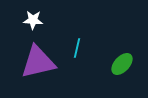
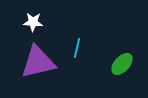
white star: moved 2 px down
